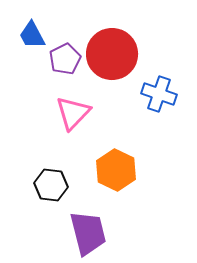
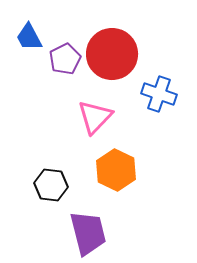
blue trapezoid: moved 3 px left, 2 px down
pink triangle: moved 22 px right, 4 px down
